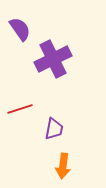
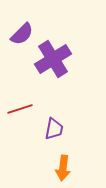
purple semicircle: moved 2 px right, 5 px down; rotated 80 degrees clockwise
purple cross: rotated 6 degrees counterclockwise
orange arrow: moved 2 px down
